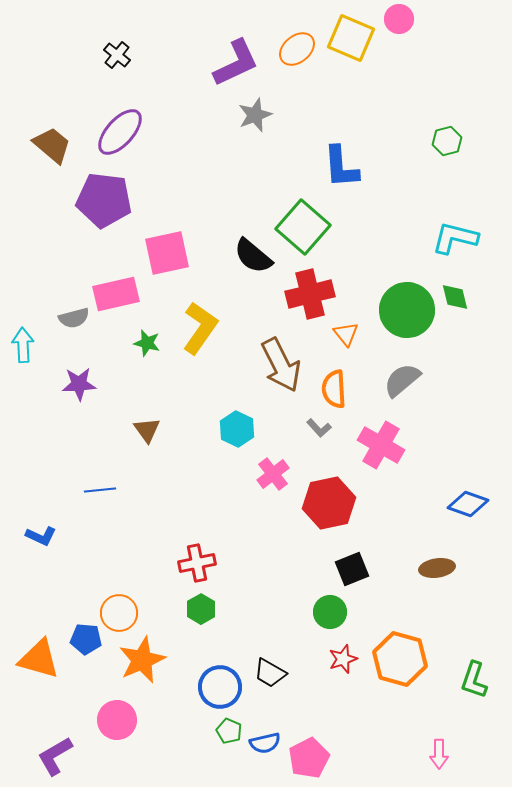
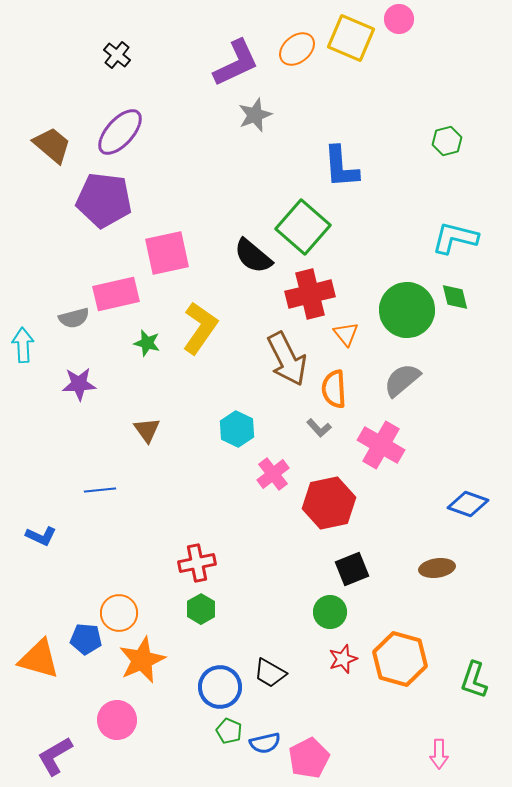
brown arrow at (281, 365): moved 6 px right, 6 px up
